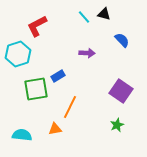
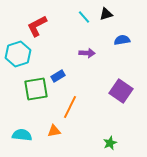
black triangle: moved 2 px right; rotated 32 degrees counterclockwise
blue semicircle: rotated 56 degrees counterclockwise
green star: moved 7 px left, 18 px down
orange triangle: moved 1 px left, 2 px down
